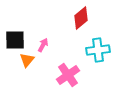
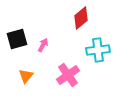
black square: moved 2 px right, 1 px up; rotated 15 degrees counterclockwise
orange triangle: moved 1 px left, 16 px down
